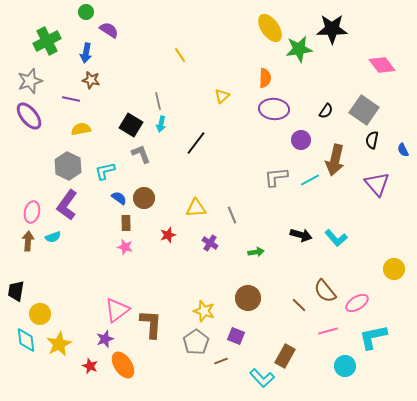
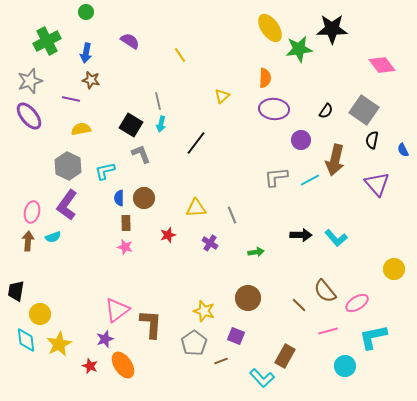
purple semicircle at (109, 30): moved 21 px right, 11 px down
blue semicircle at (119, 198): rotated 126 degrees counterclockwise
black arrow at (301, 235): rotated 15 degrees counterclockwise
gray pentagon at (196, 342): moved 2 px left, 1 px down
